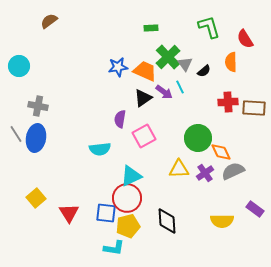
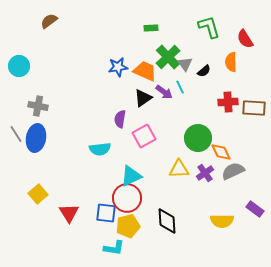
yellow square: moved 2 px right, 4 px up
